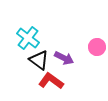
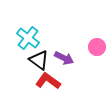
red L-shape: moved 3 px left
